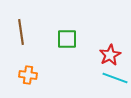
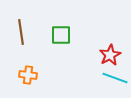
green square: moved 6 px left, 4 px up
